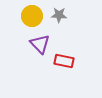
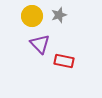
gray star: rotated 21 degrees counterclockwise
